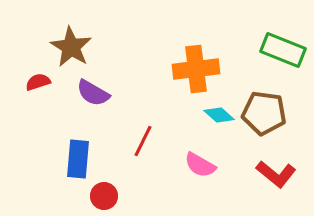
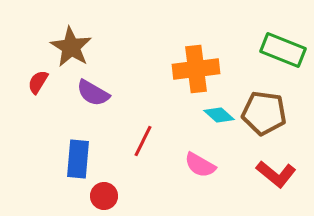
red semicircle: rotated 40 degrees counterclockwise
